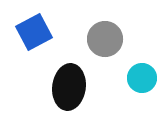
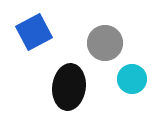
gray circle: moved 4 px down
cyan circle: moved 10 px left, 1 px down
